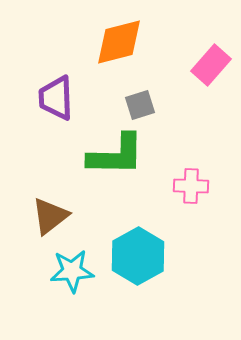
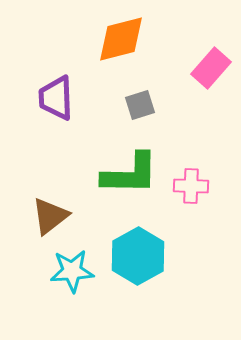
orange diamond: moved 2 px right, 3 px up
pink rectangle: moved 3 px down
green L-shape: moved 14 px right, 19 px down
